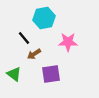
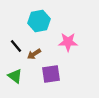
cyan hexagon: moved 5 px left, 3 px down
black line: moved 8 px left, 8 px down
green triangle: moved 1 px right, 2 px down
